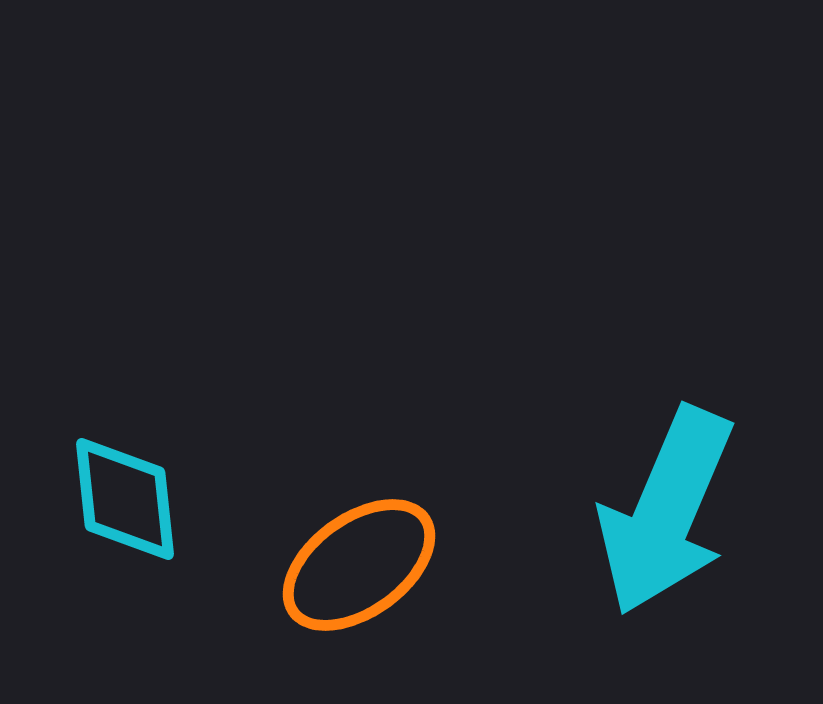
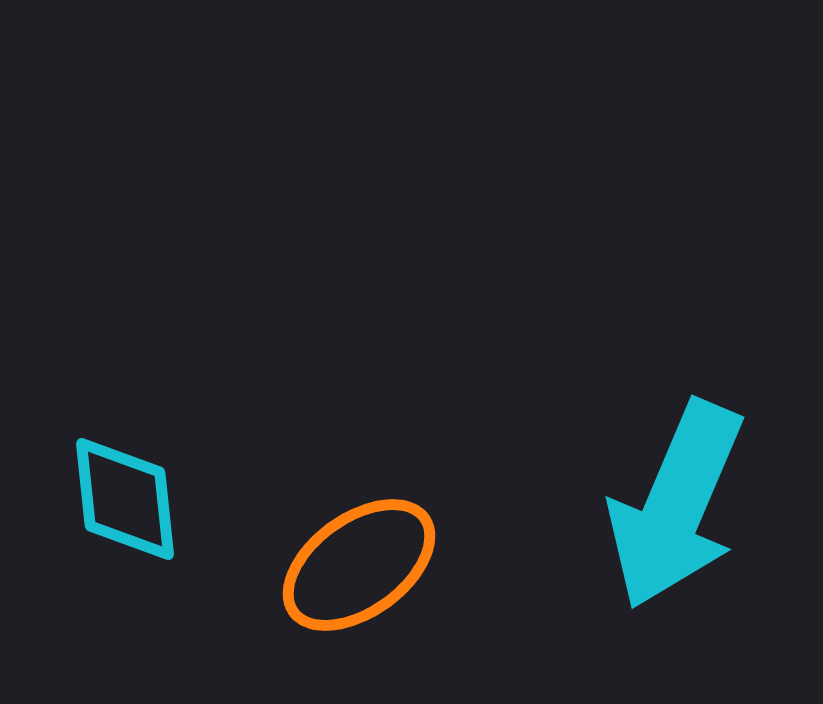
cyan arrow: moved 10 px right, 6 px up
